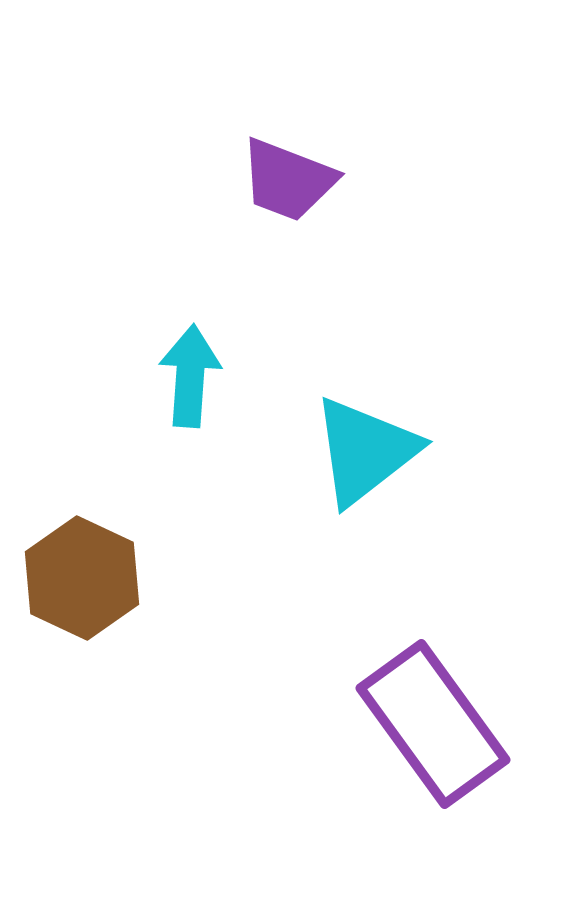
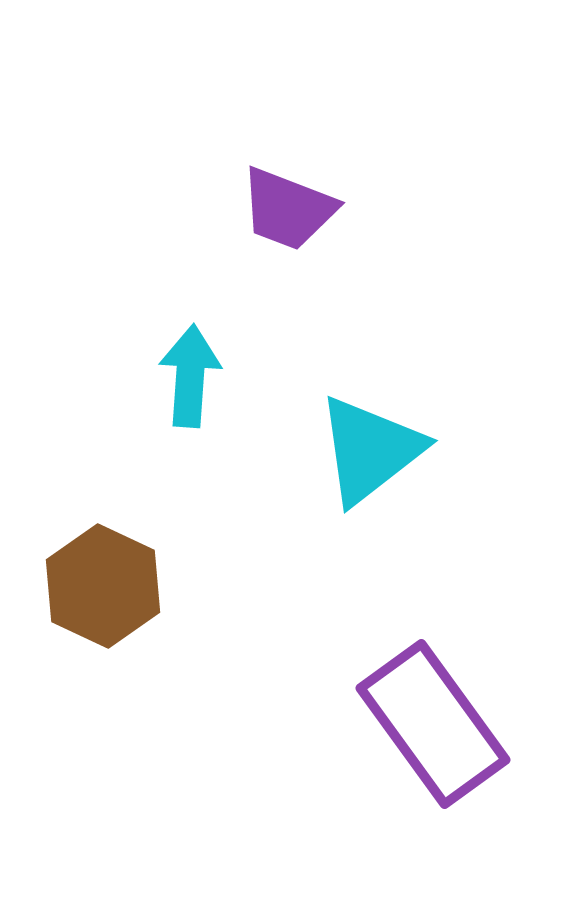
purple trapezoid: moved 29 px down
cyan triangle: moved 5 px right, 1 px up
brown hexagon: moved 21 px right, 8 px down
